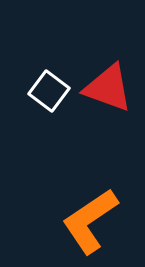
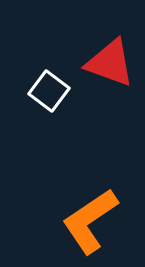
red triangle: moved 2 px right, 25 px up
